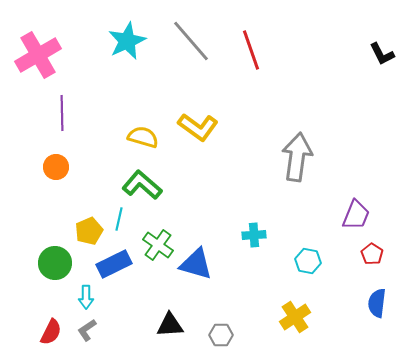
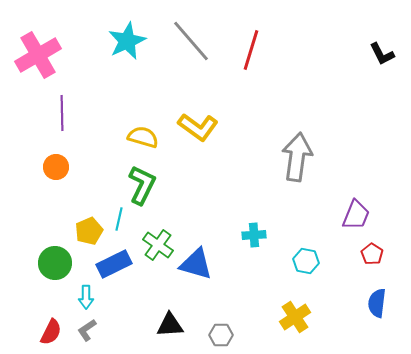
red line: rotated 36 degrees clockwise
green L-shape: rotated 75 degrees clockwise
cyan hexagon: moved 2 px left
